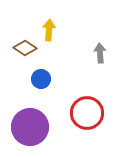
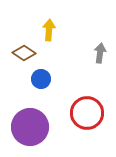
brown diamond: moved 1 px left, 5 px down
gray arrow: rotated 12 degrees clockwise
